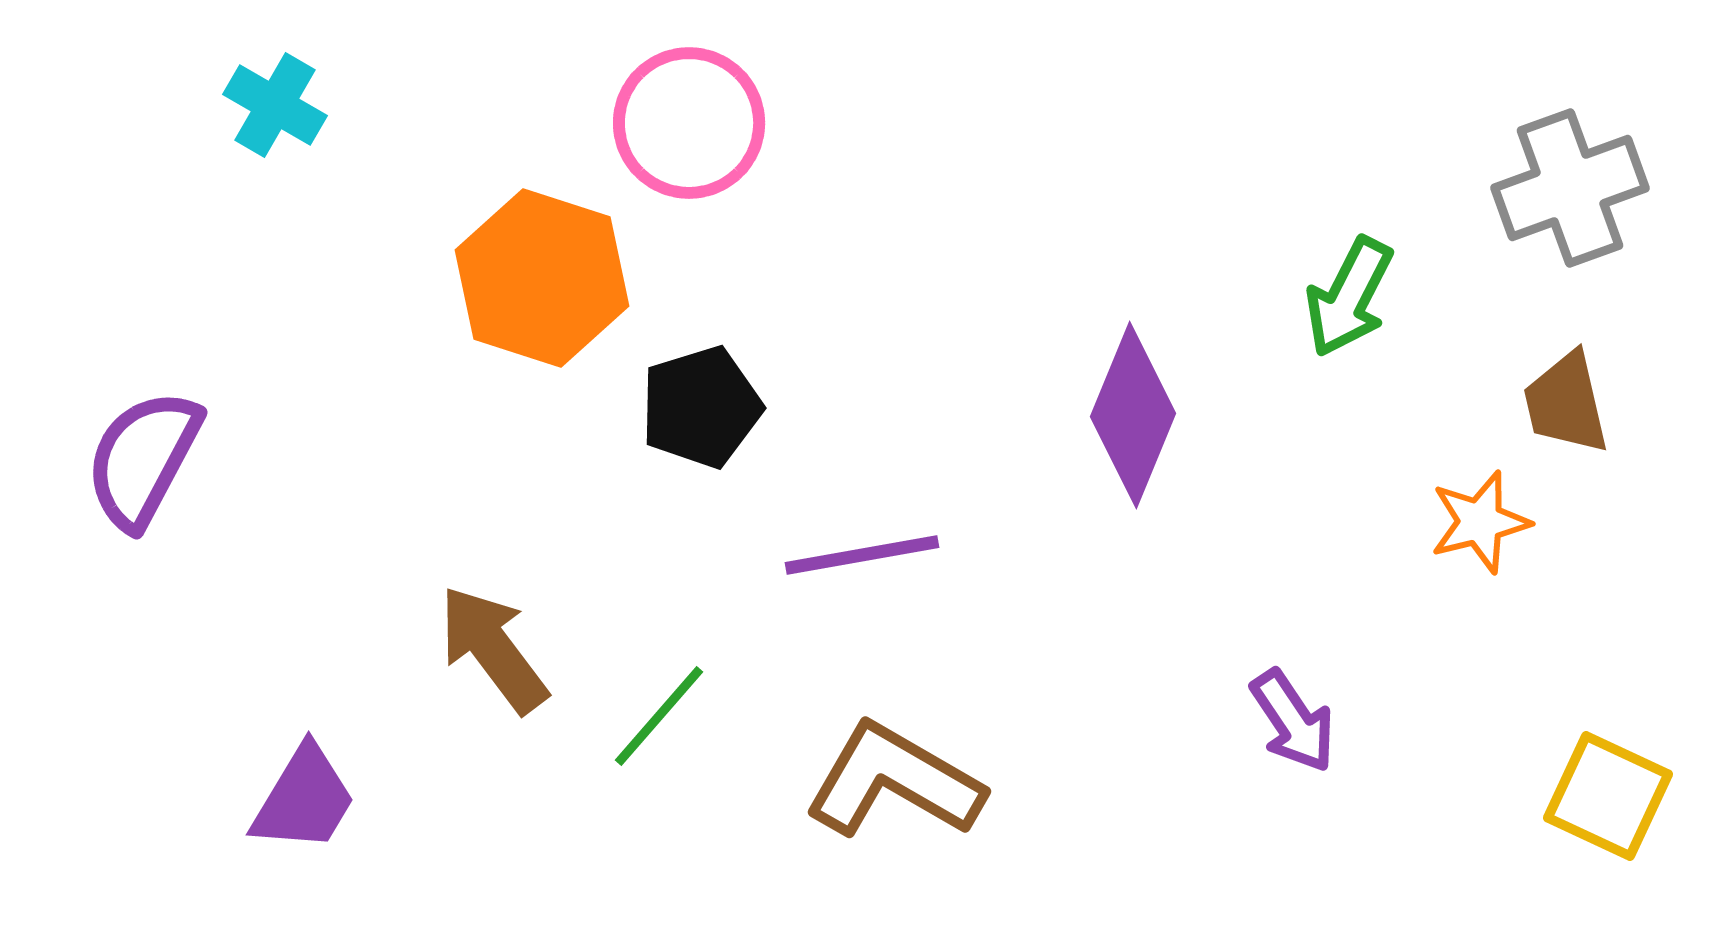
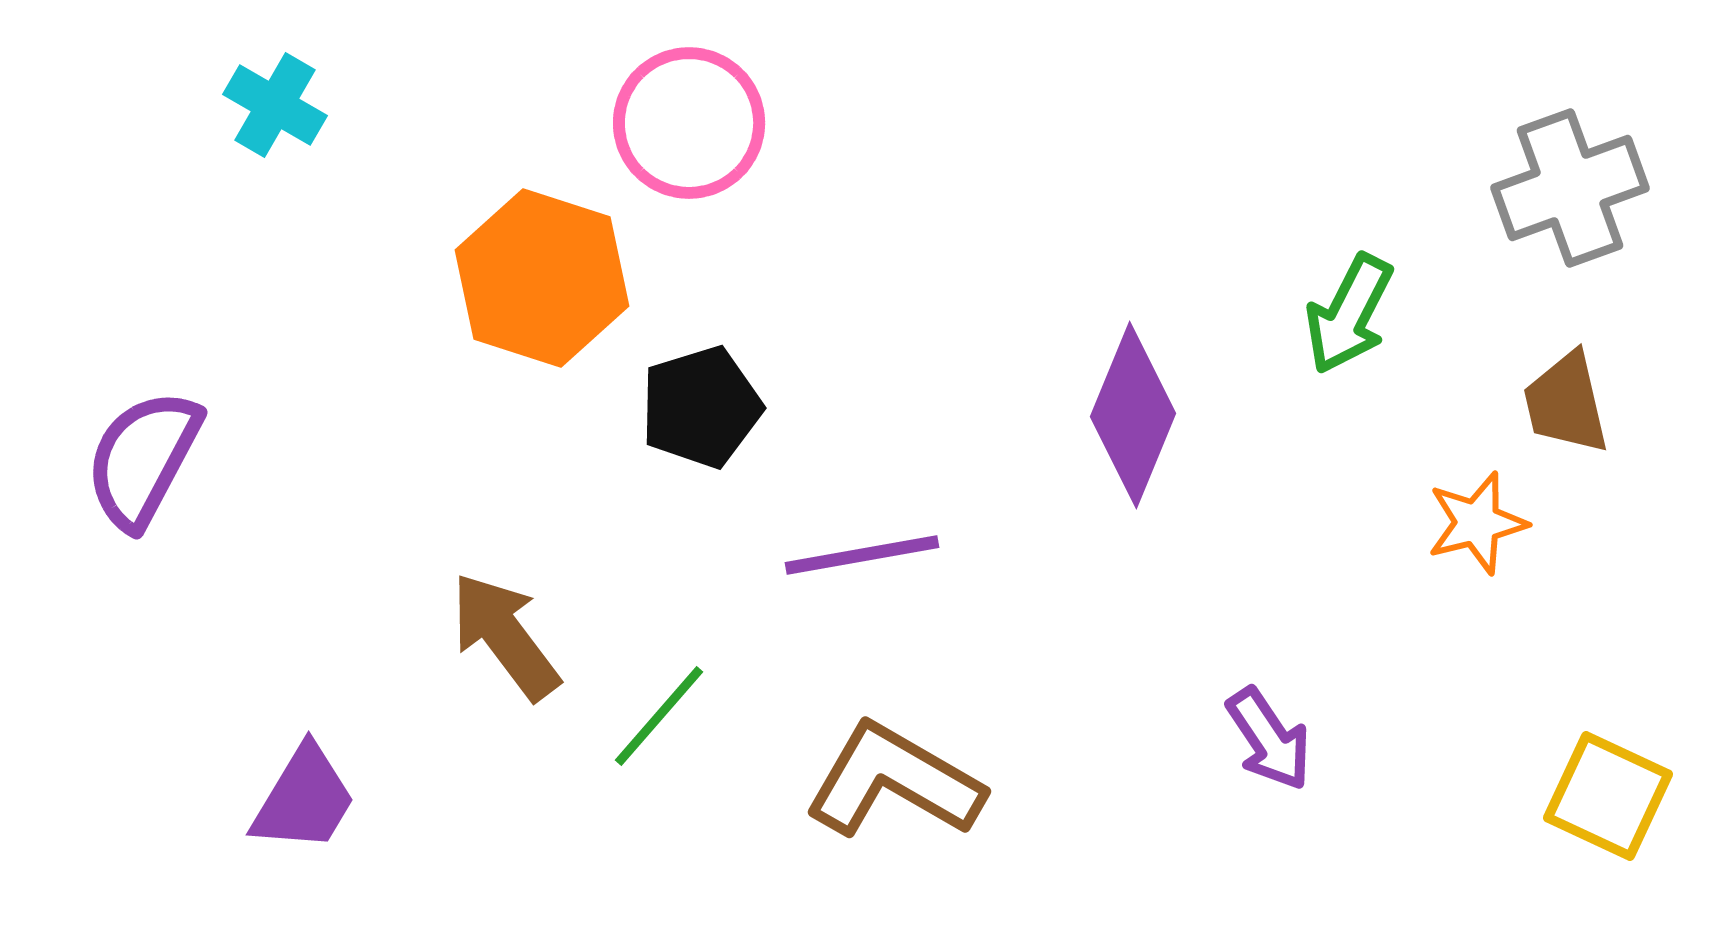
green arrow: moved 17 px down
orange star: moved 3 px left, 1 px down
brown arrow: moved 12 px right, 13 px up
purple arrow: moved 24 px left, 18 px down
